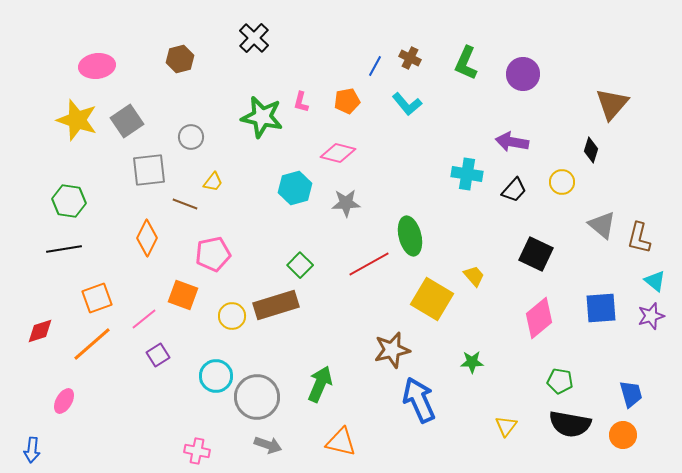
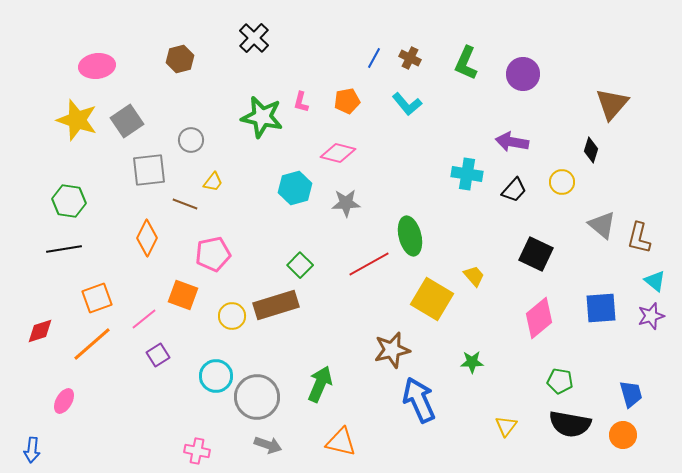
blue line at (375, 66): moved 1 px left, 8 px up
gray circle at (191, 137): moved 3 px down
